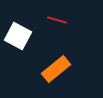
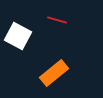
orange rectangle: moved 2 px left, 4 px down
